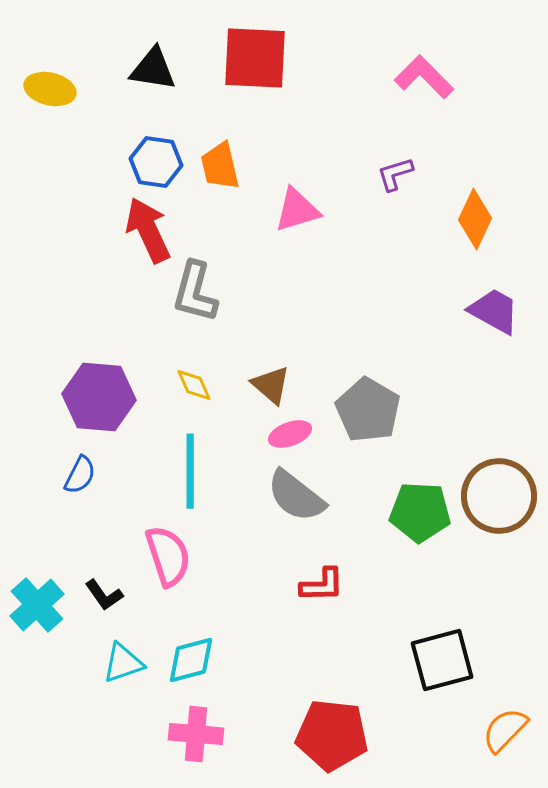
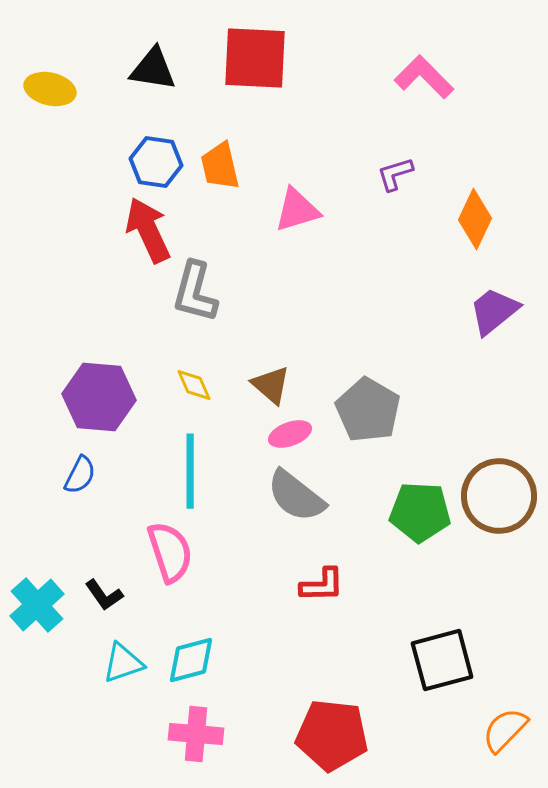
purple trapezoid: rotated 68 degrees counterclockwise
pink semicircle: moved 2 px right, 4 px up
